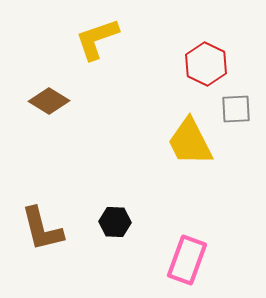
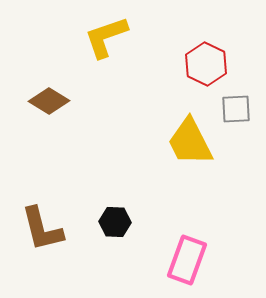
yellow L-shape: moved 9 px right, 2 px up
